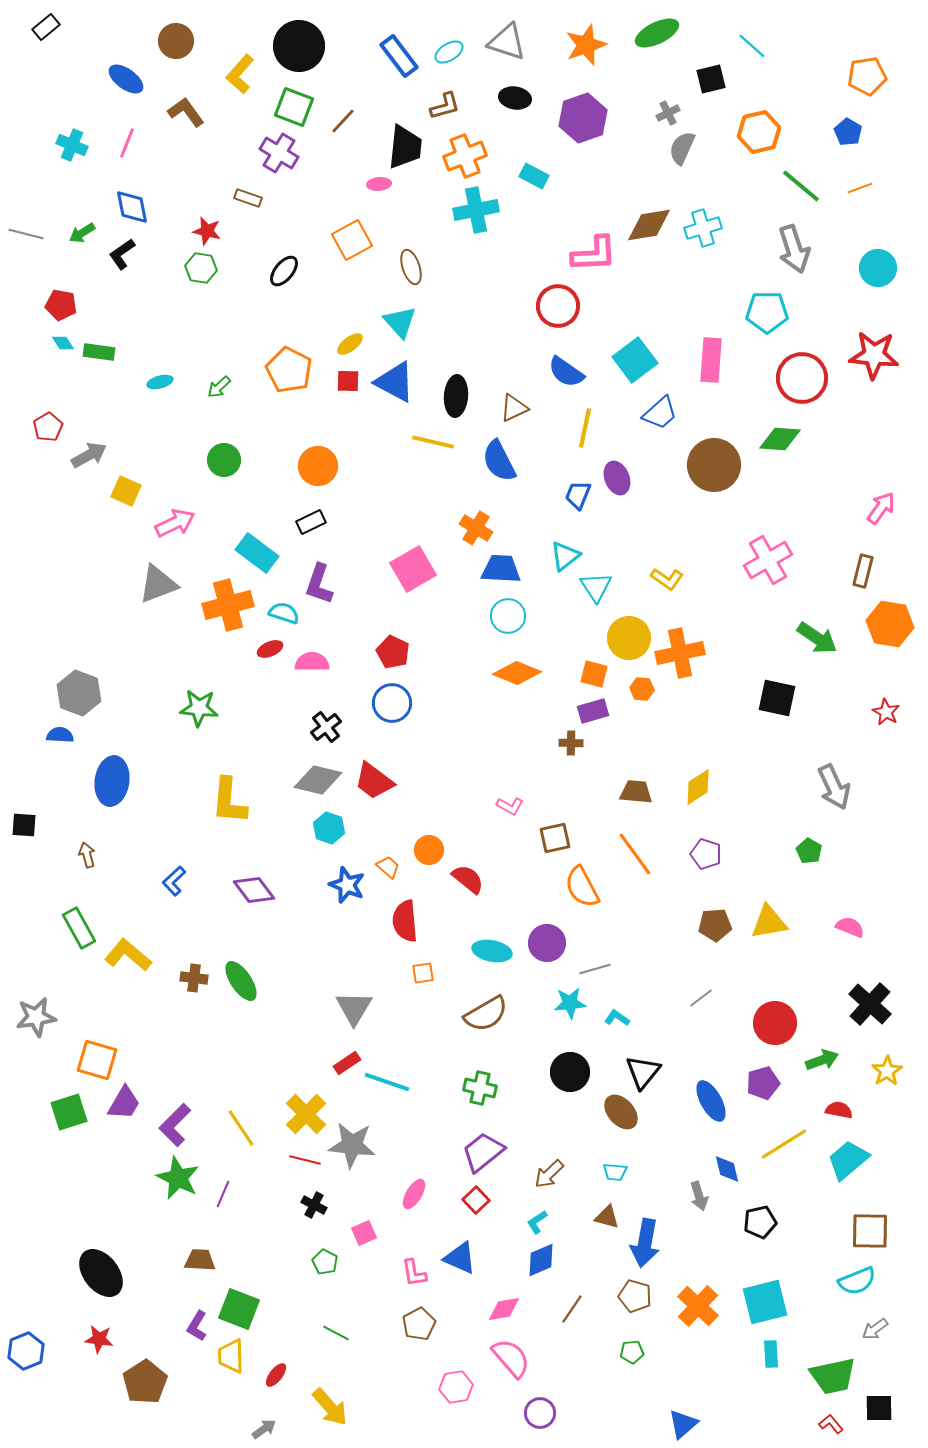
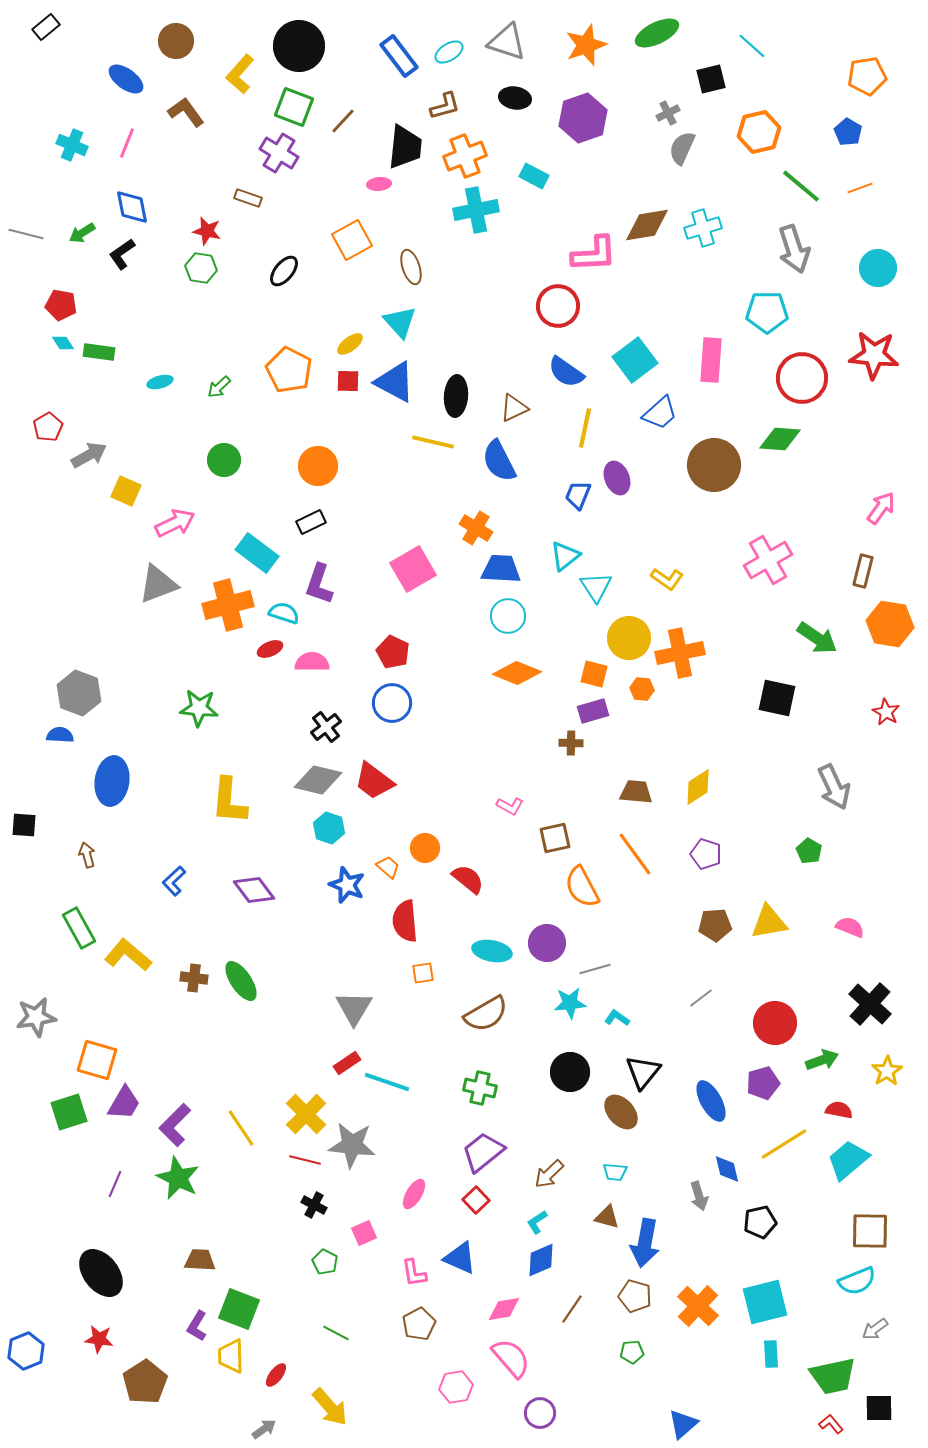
brown diamond at (649, 225): moved 2 px left
orange circle at (429, 850): moved 4 px left, 2 px up
purple line at (223, 1194): moved 108 px left, 10 px up
